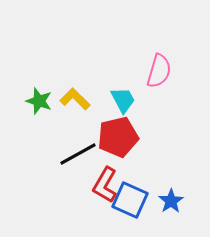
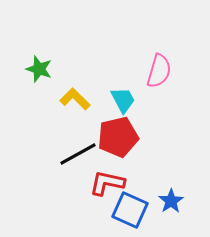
green star: moved 32 px up
red L-shape: moved 2 px right, 2 px up; rotated 72 degrees clockwise
blue square: moved 10 px down
